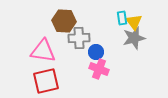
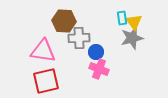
gray star: moved 2 px left
